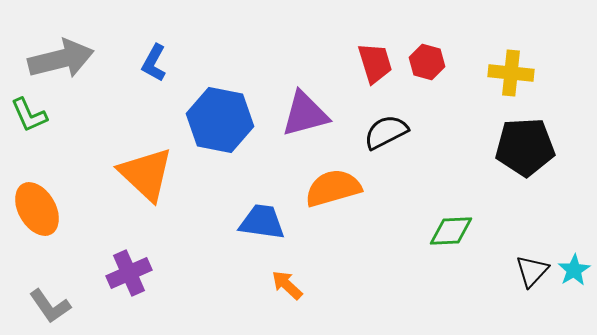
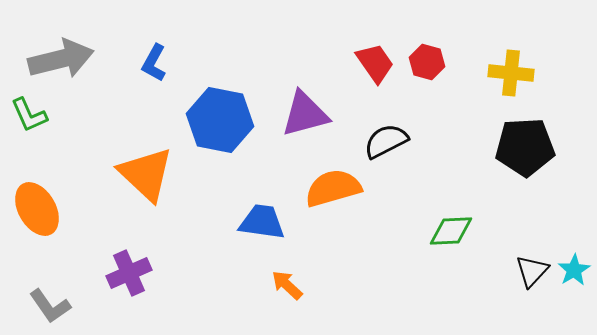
red trapezoid: rotated 18 degrees counterclockwise
black semicircle: moved 9 px down
